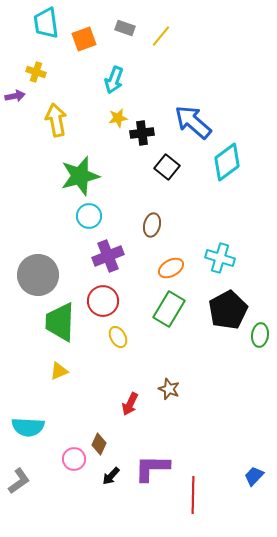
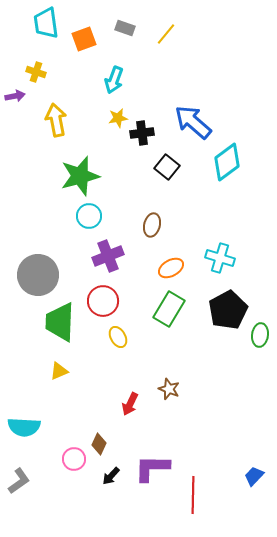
yellow line: moved 5 px right, 2 px up
cyan semicircle: moved 4 px left
